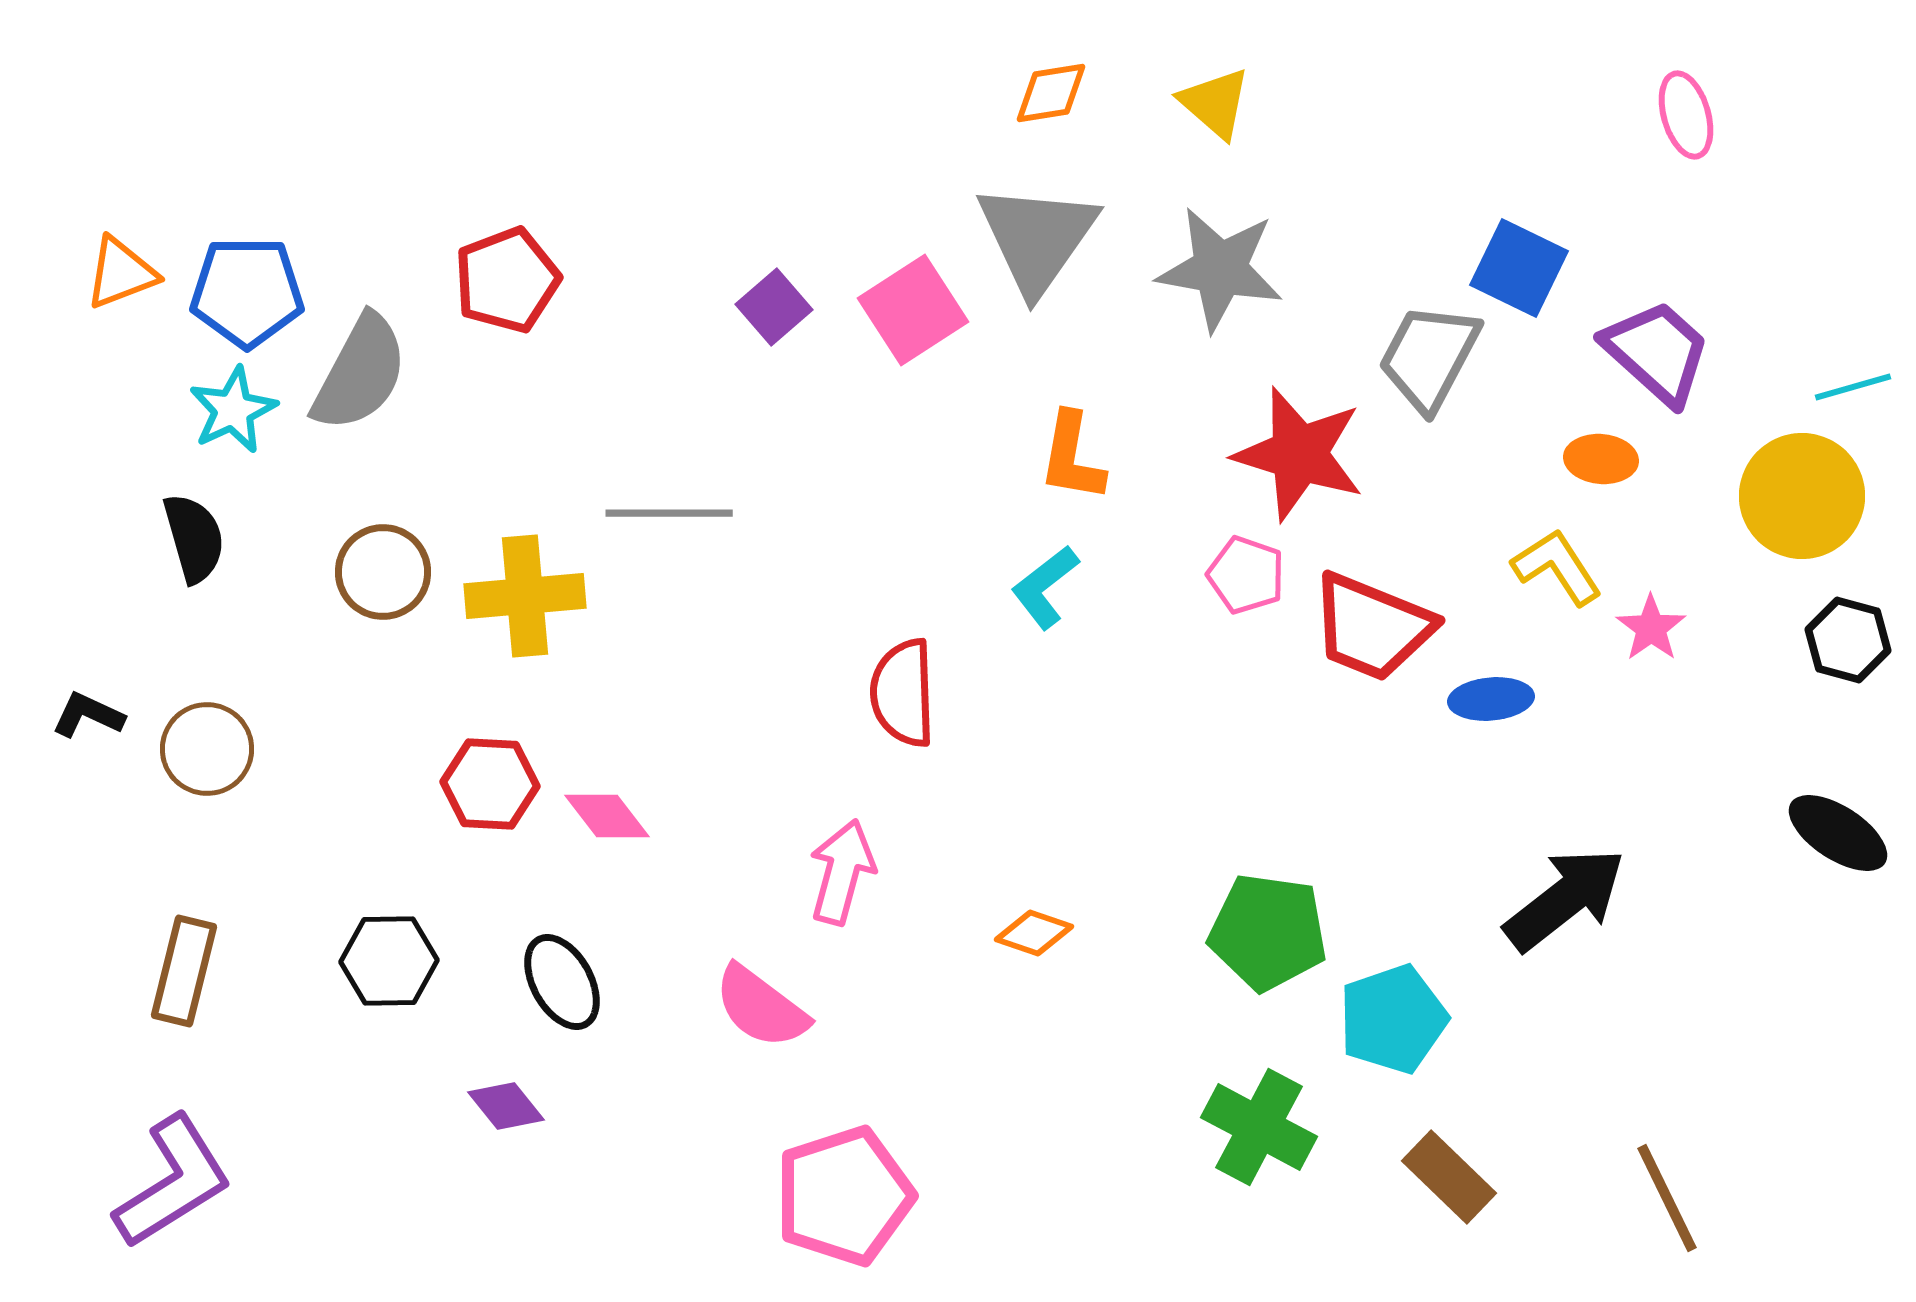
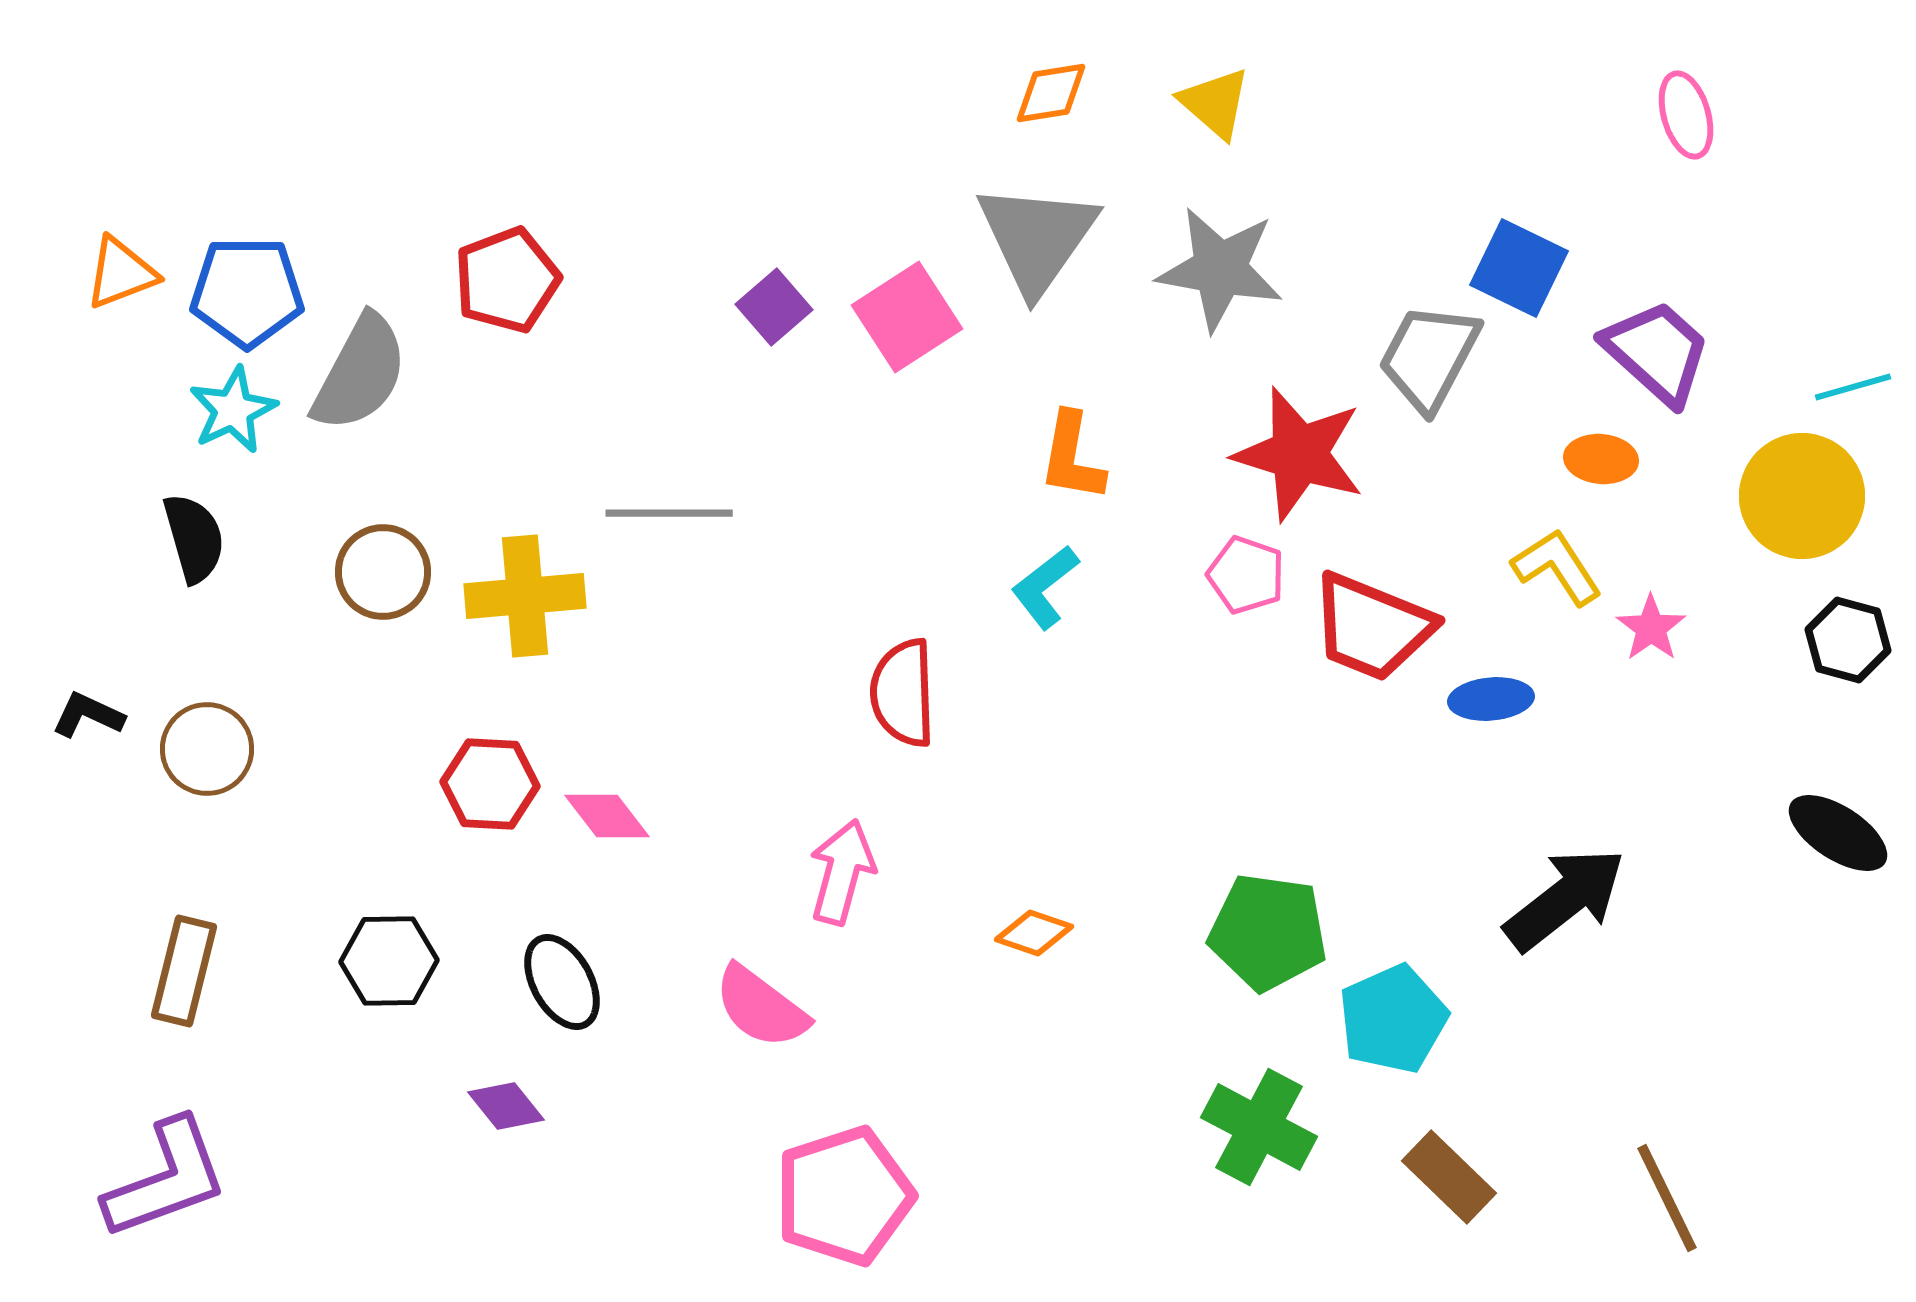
pink square at (913, 310): moved 6 px left, 7 px down
cyan pentagon at (1393, 1019): rotated 5 degrees counterclockwise
purple L-shape at (173, 1182): moved 7 px left, 3 px up; rotated 12 degrees clockwise
